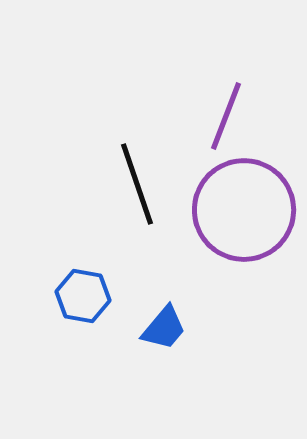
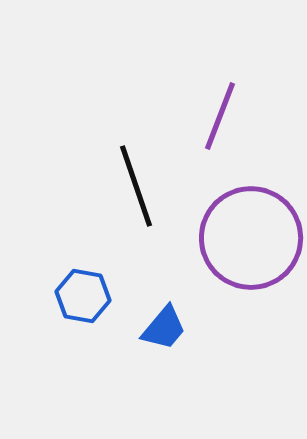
purple line: moved 6 px left
black line: moved 1 px left, 2 px down
purple circle: moved 7 px right, 28 px down
